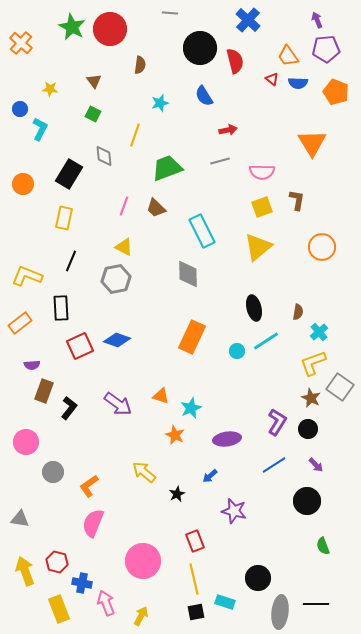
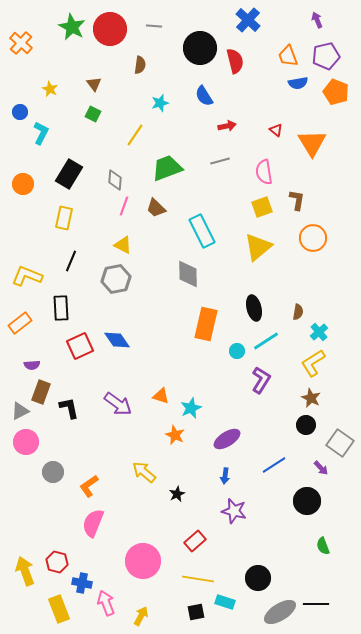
gray line at (170, 13): moved 16 px left, 13 px down
purple pentagon at (326, 49): moved 7 px down; rotated 8 degrees counterclockwise
orange trapezoid at (288, 56): rotated 15 degrees clockwise
red triangle at (272, 79): moved 4 px right, 51 px down
brown triangle at (94, 81): moved 3 px down
blue semicircle at (298, 83): rotated 12 degrees counterclockwise
yellow star at (50, 89): rotated 21 degrees clockwise
blue circle at (20, 109): moved 3 px down
cyan L-shape at (40, 129): moved 1 px right, 4 px down
red arrow at (228, 130): moved 1 px left, 4 px up
yellow line at (135, 135): rotated 15 degrees clockwise
gray diamond at (104, 156): moved 11 px right, 24 px down; rotated 10 degrees clockwise
pink semicircle at (262, 172): moved 2 px right; rotated 80 degrees clockwise
yellow triangle at (124, 247): moved 1 px left, 2 px up
orange circle at (322, 247): moved 9 px left, 9 px up
orange rectangle at (192, 337): moved 14 px right, 13 px up; rotated 12 degrees counterclockwise
blue diamond at (117, 340): rotated 36 degrees clockwise
yellow L-shape at (313, 363): rotated 12 degrees counterclockwise
gray square at (340, 387): moved 56 px down
brown rectangle at (44, 391): moved 3 px left, 1 px down
black L-shape at (69, 408): rotated 50 degrees counterclockwise
purple L-shape at (277, 422): moved 16 px left, 42 px up
black circle at (308, 429): moved 2 px left, 4 px up
purple ellipse at (227, 439): rotated 24 degrees counterclockwise
purple arrow at (316, 465): moved 5 px right, 3 px down
blue arrow at (210, 476): moved 15 px right; rotated 42 degrees counterclockwise
gray triangle at (20, 519): moved 108 px up; rotated 36 degrees counterclockwise
red rectangle at (195, 541): rotated 70 degrees clockwise
yellow line at (194, 579): moved 4 px right; rotated 68 degrees counterclockwise
gray ellipse at (280, 612): rotated 52 degrees clockwise
